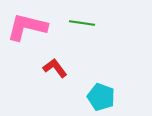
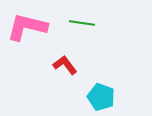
red L-shape: moved 10 px right, 3 px up
